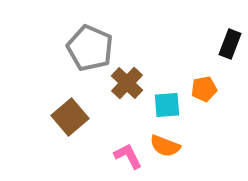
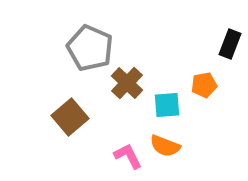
orange pentagon: moved 4 px up
